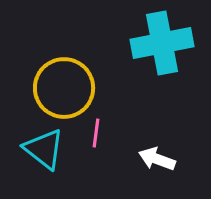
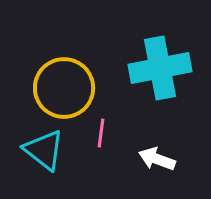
cyan cross: moved 2 px left, 25 px down
pink line: moved 5 px right
cyan triangle: moved 1 px down
